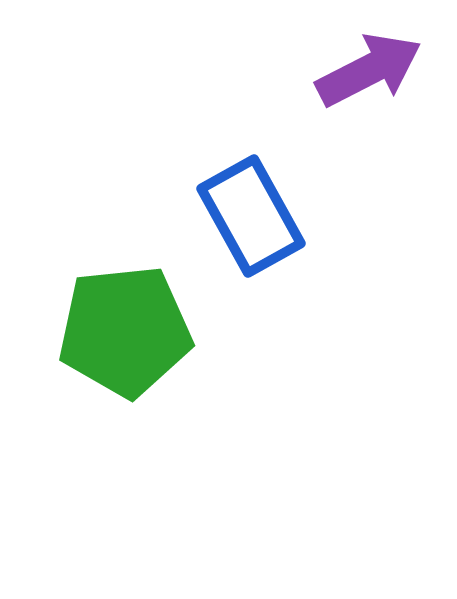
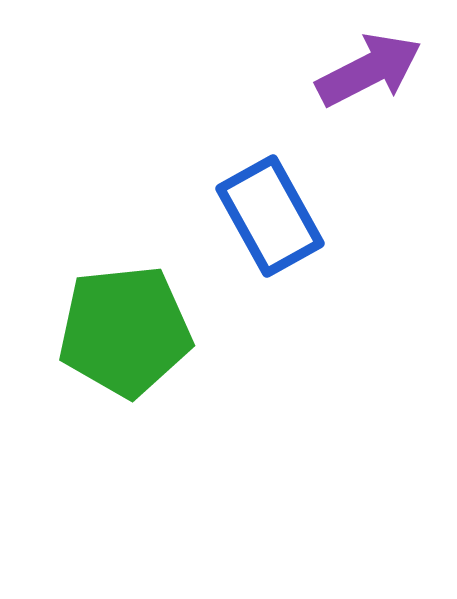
blue rectangle: moved 19 px right
